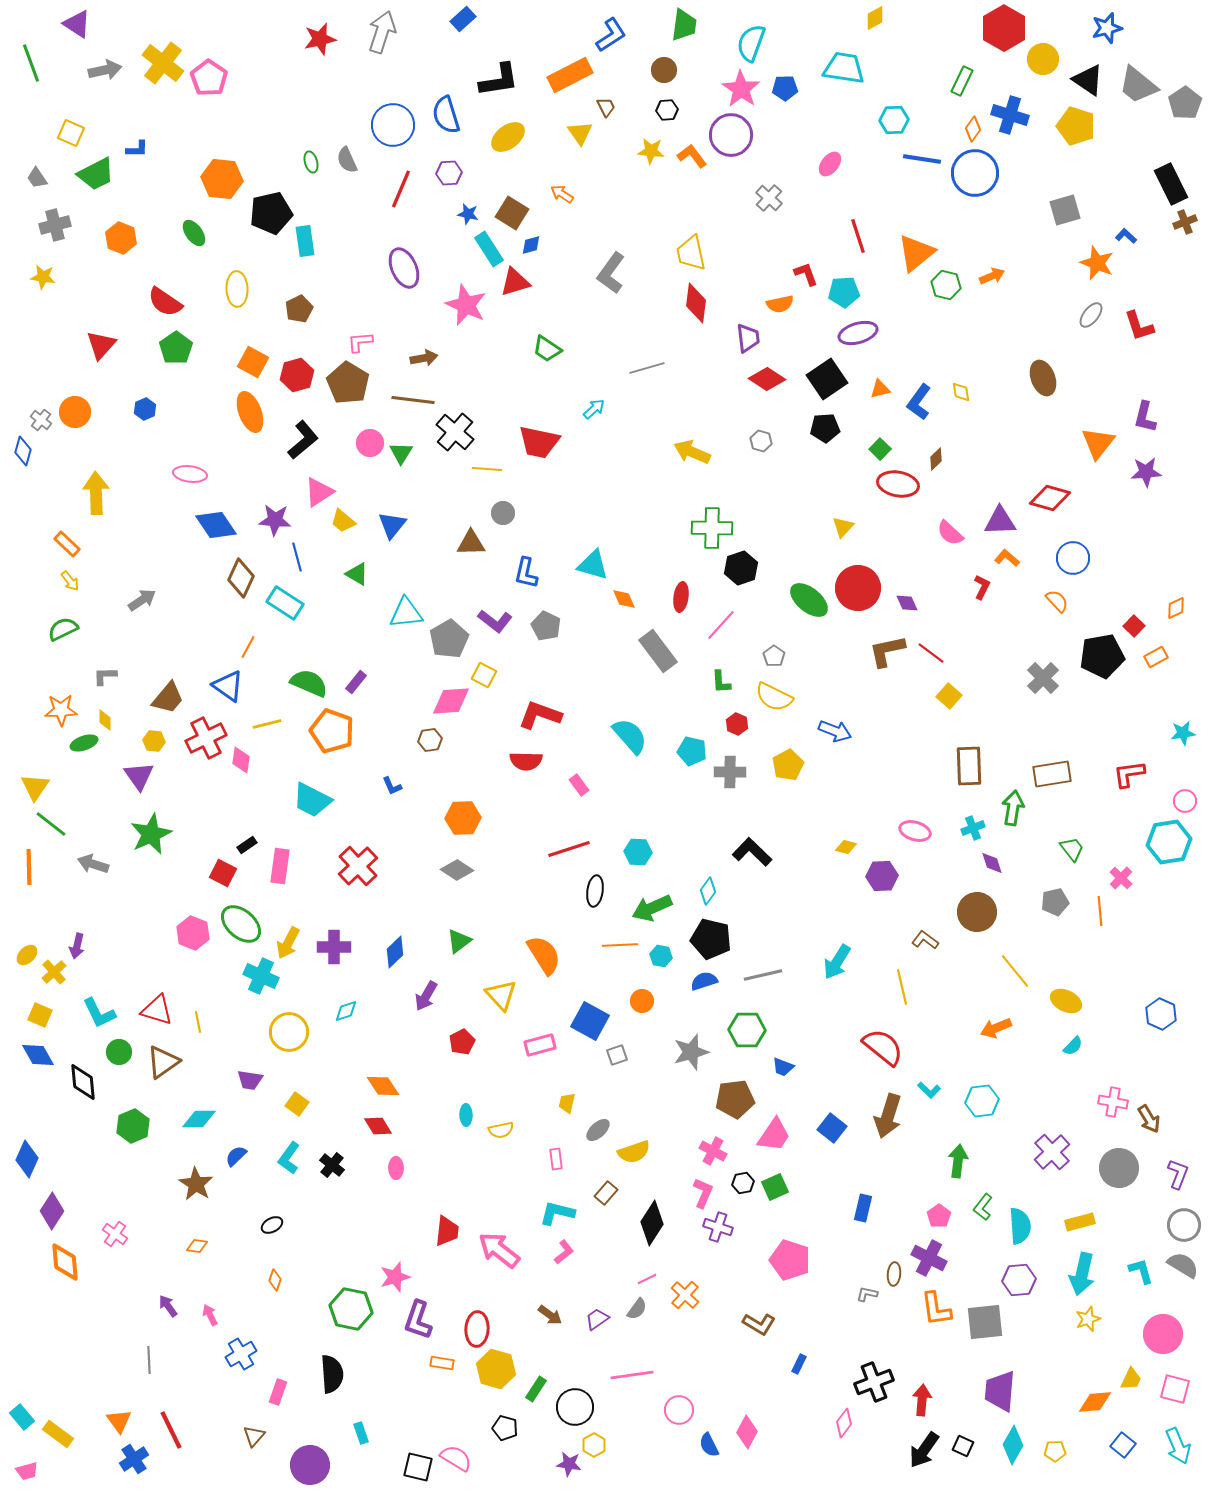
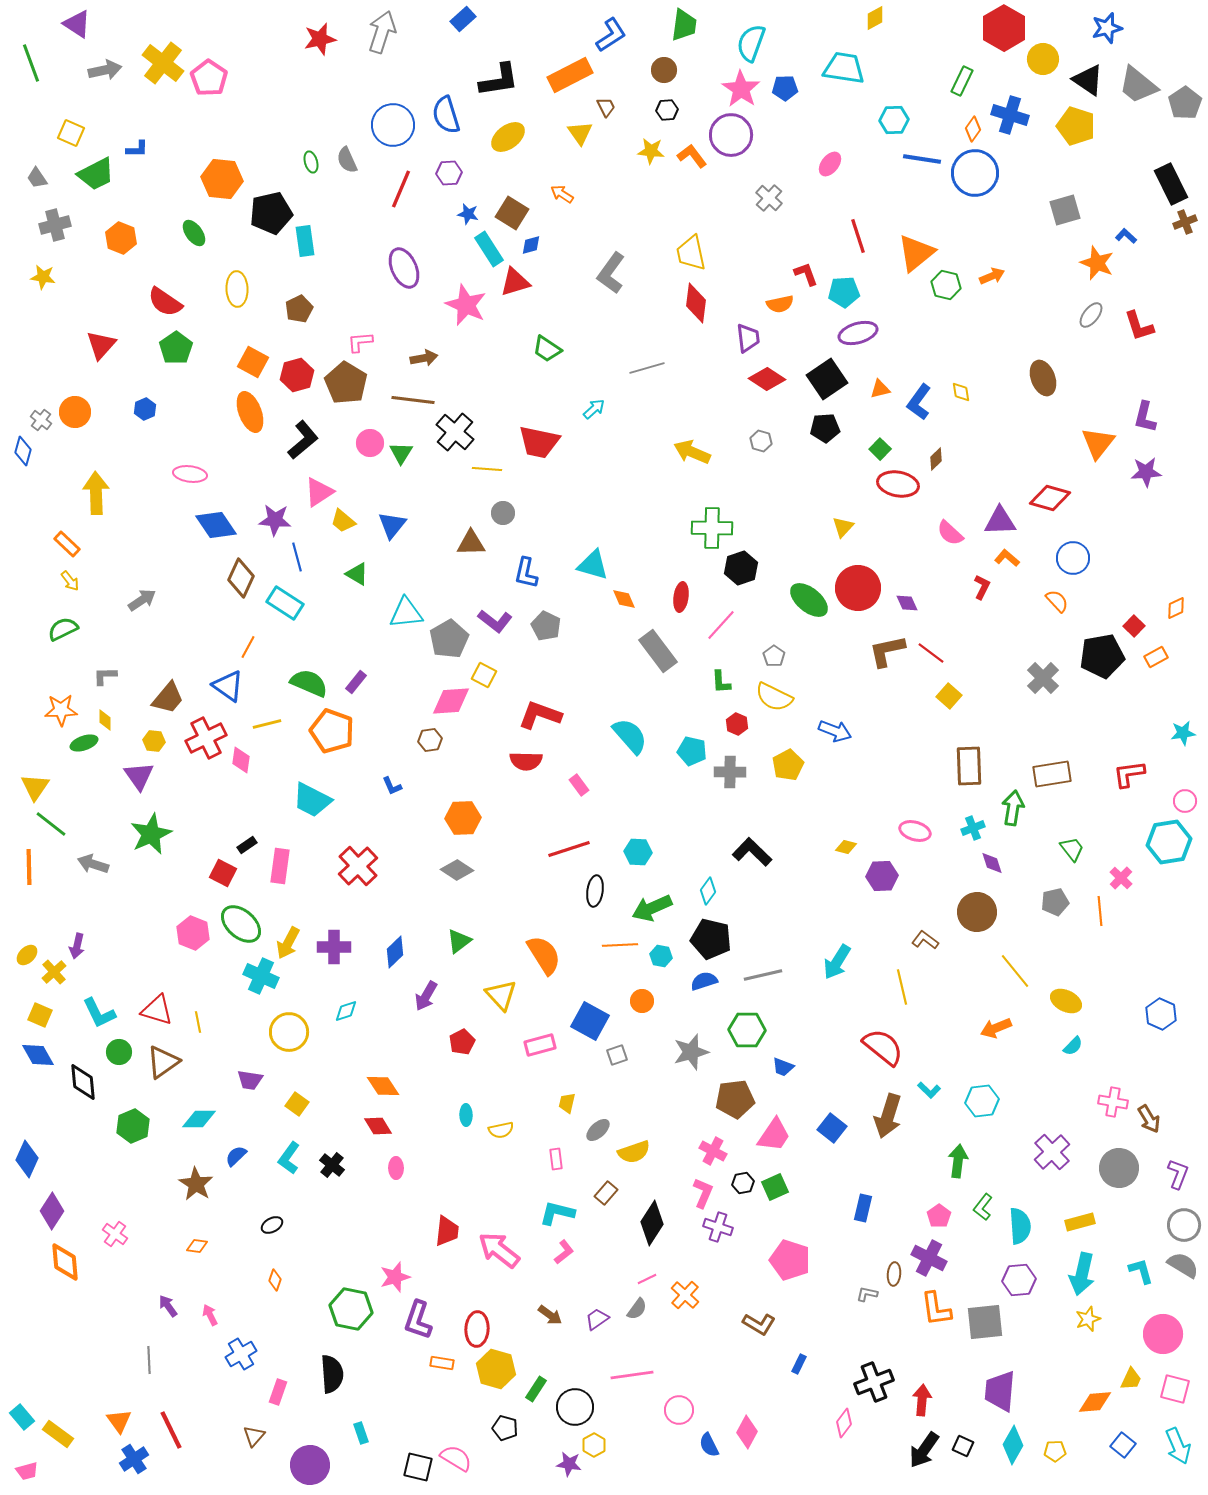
brown pentagon at (348, 383): moved 2 px left
